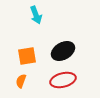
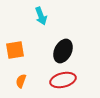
cyan arrow: moved 5 px right, 1 px down
black ellipse: rotated 35 degrees counterclockwise
orange square: moved 12 px left, 6 px up
